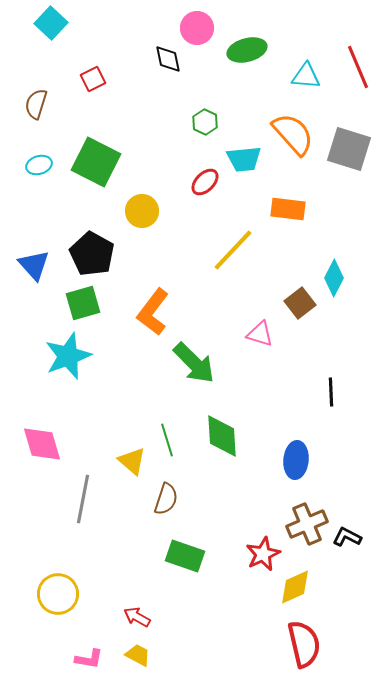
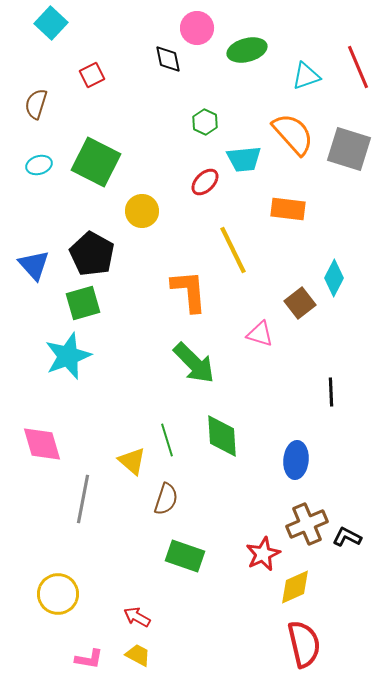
cyan triangle at (306, 76): rotated 24 degrees counterclockwise
red square at (93, 79): moved 1 px left, 4 px up
yellow line at (233, 250): rotated 69 degrees counterclockwise
orange L-shape at (153, 312): moved 36 px right, 21 px up; rotated 138 degrees clockwise
